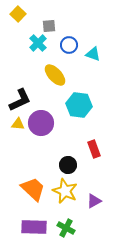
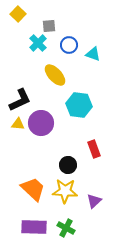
yellow star: rotated 20 degrees counterclockwise
purple triangle: rotated 14 degrees counterclockwise
